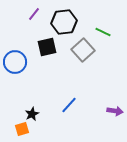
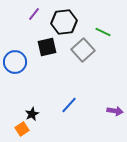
orange square: rotated 16 degrees counterclockwise
